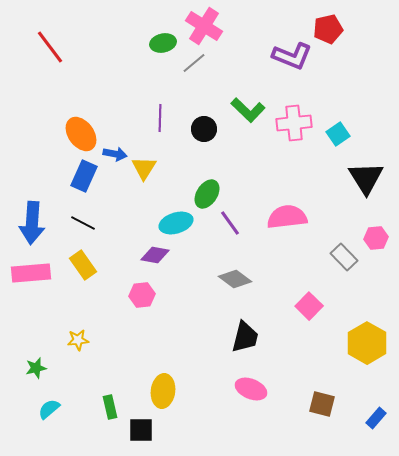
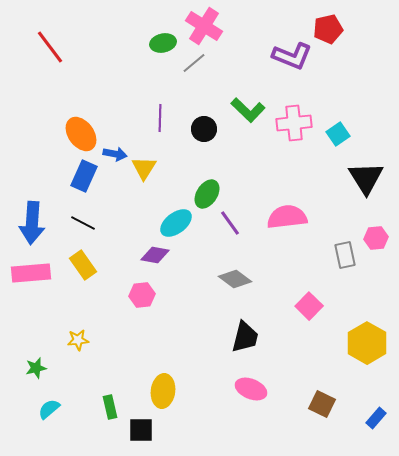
cyan ellipse at (176, 223): rotated 20 degrees counterclockwise
gray rectangle at (344, 257): moved 1 px right, 2 px up; rotated 32 degrees clockwise
brown square at (322, 404): rotated 12 degrees clockwise
